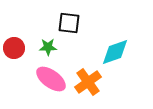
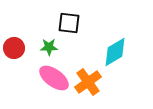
green star: moved 1 px right
cyan diamond: rotated 12 degrees counterclockwise
pink ellipse: moved 3 px right, 1 px up
